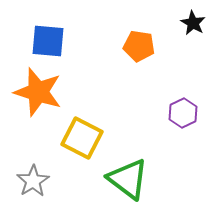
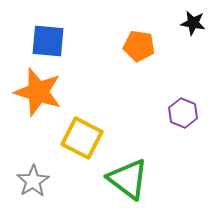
black star: rotated 20 degrees counterclockwise
purple hexagon: rotated 12 degrees counterclockwise
